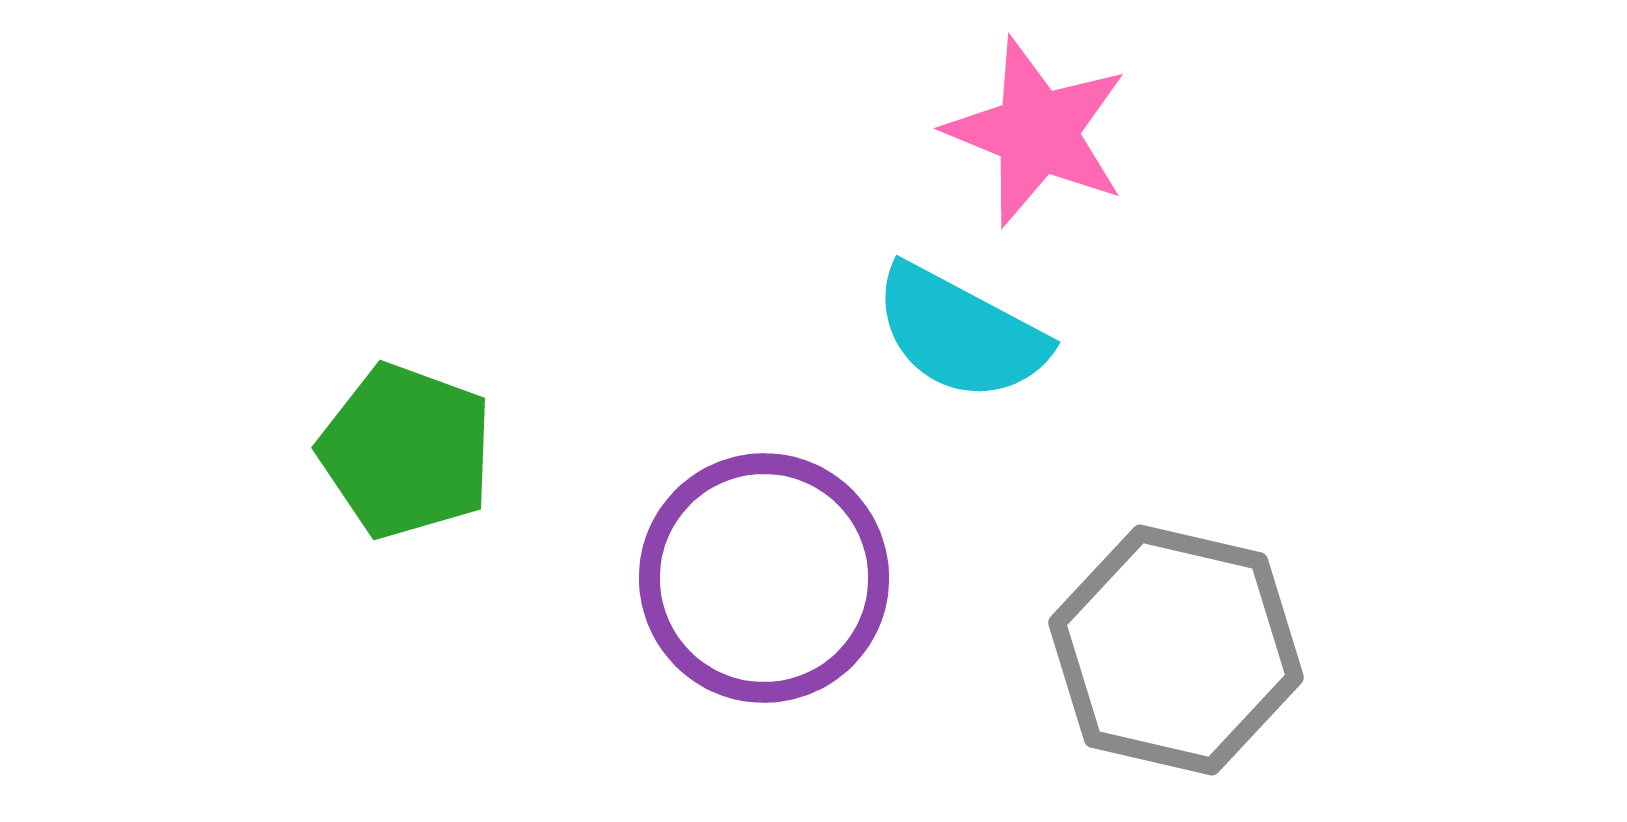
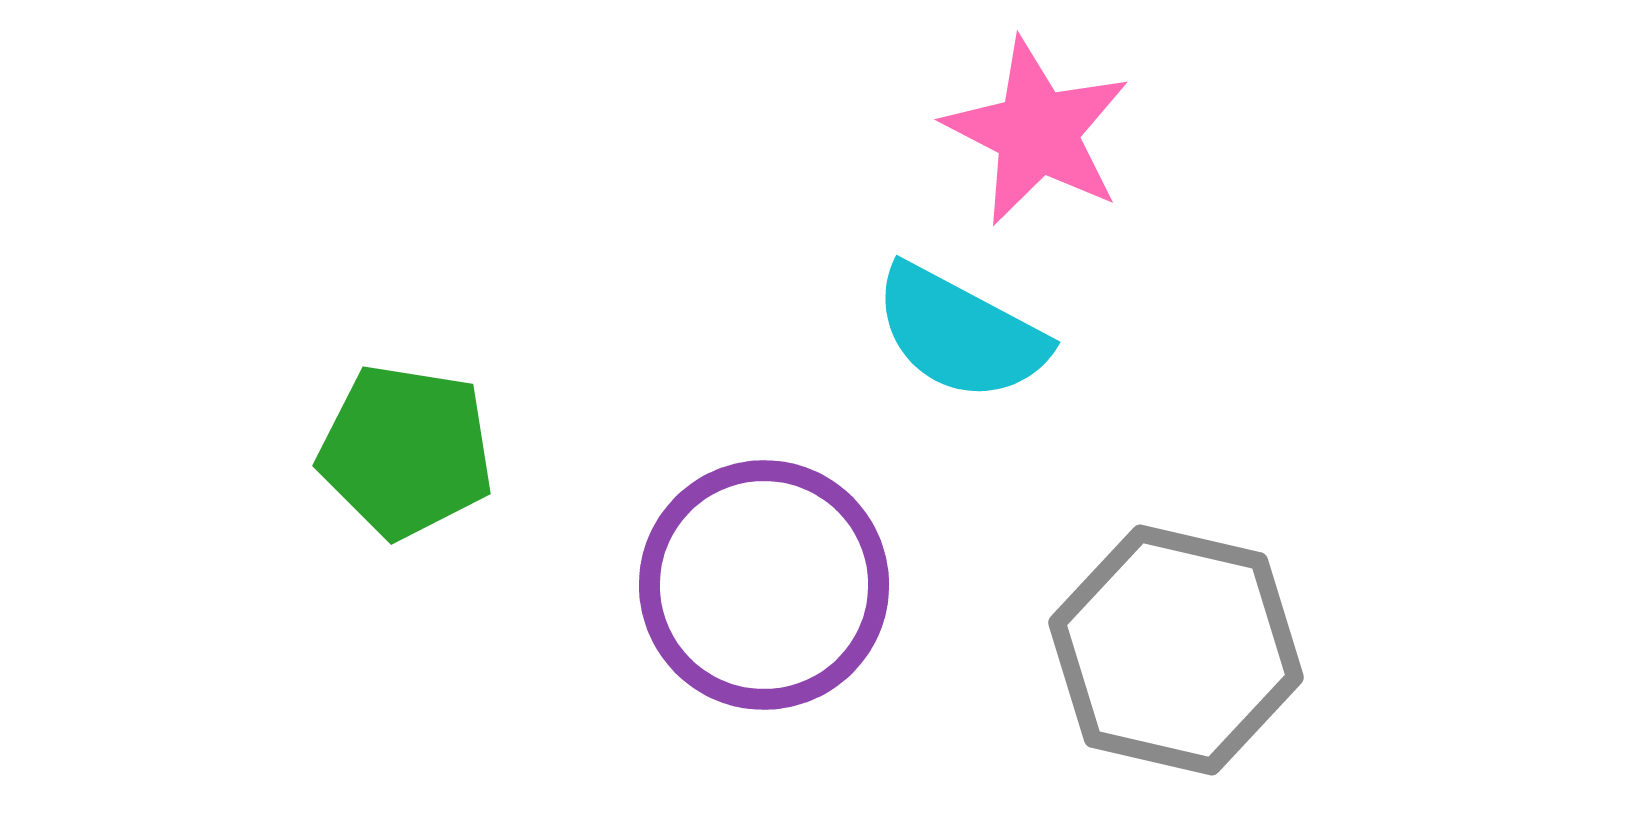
pink star: rotated 5 degrees clockwise
green pentagon: rotated 11 degrees counterclockwise
purple circle: moved 7 px down
